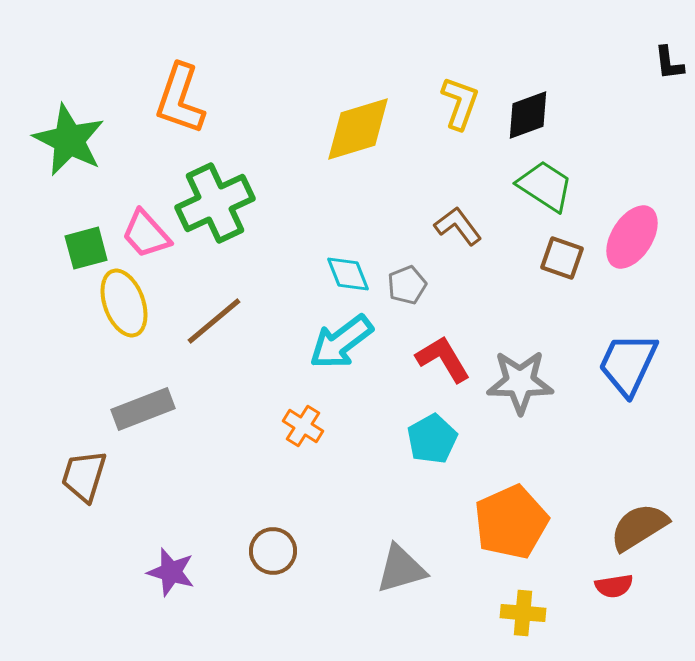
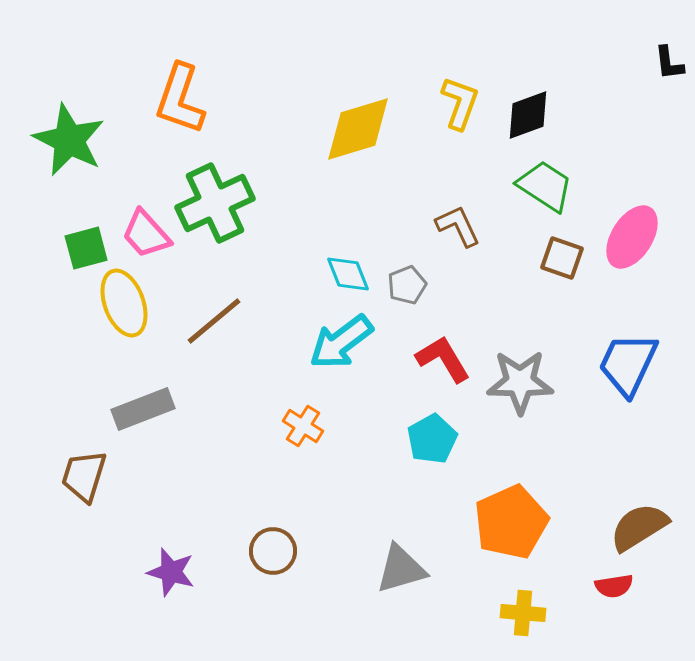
brown L-shape: rotated 12 degrees clockwise
